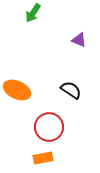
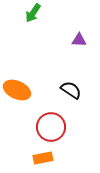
purple triangle: rotated 21 degrees counterclockwise
red circle: moved 2 px right
